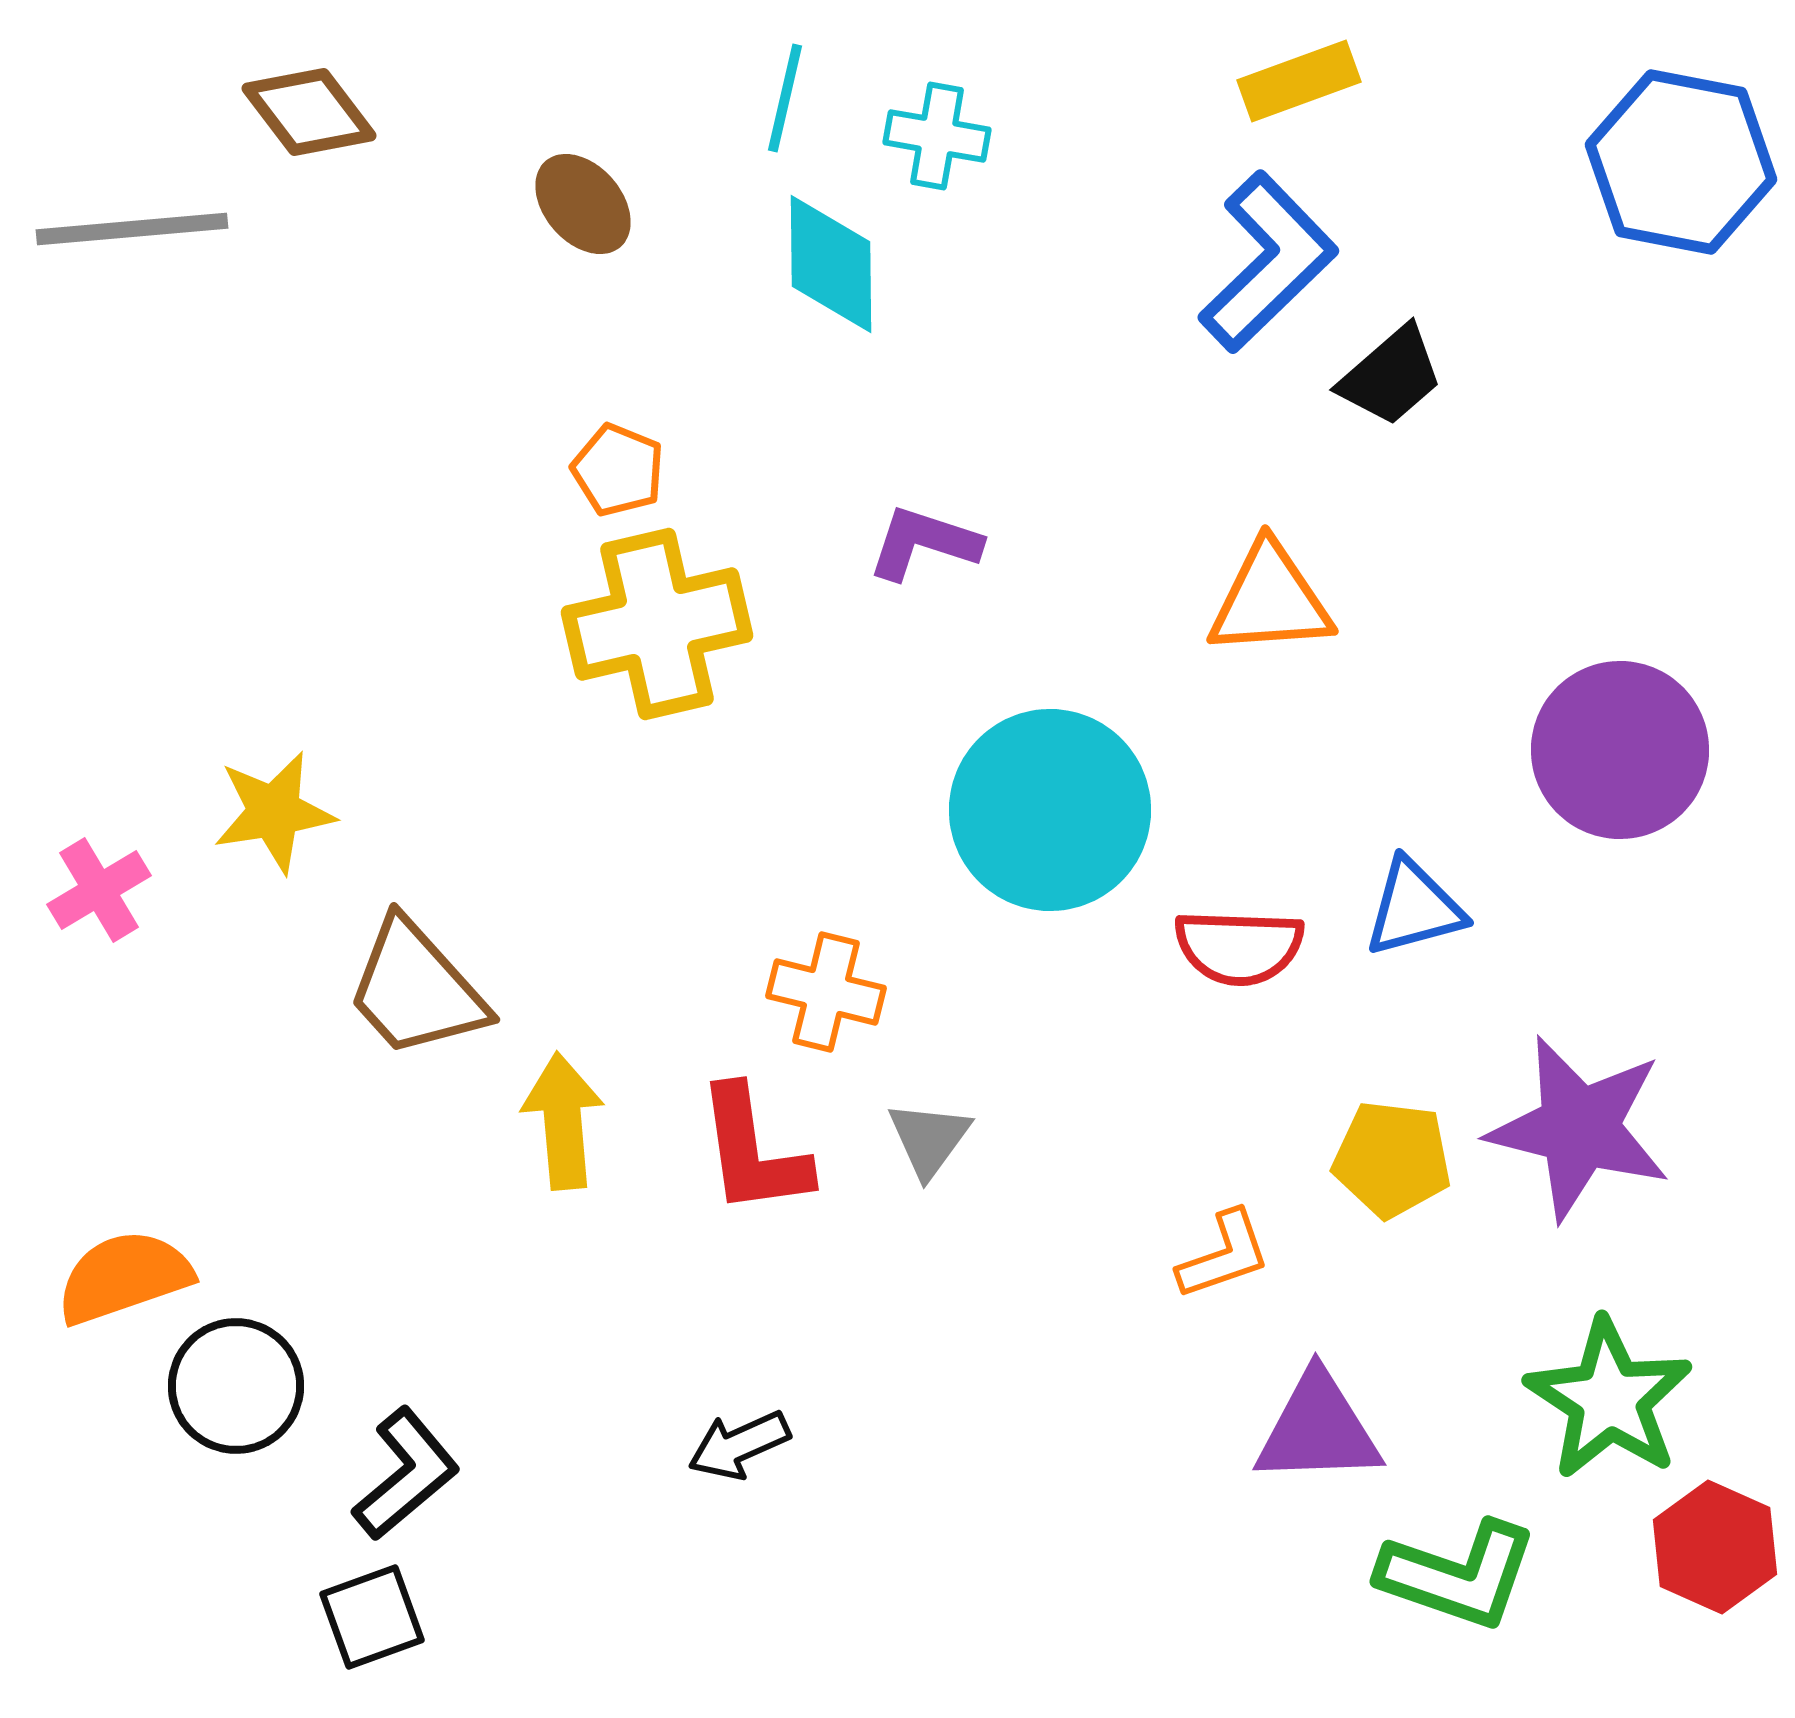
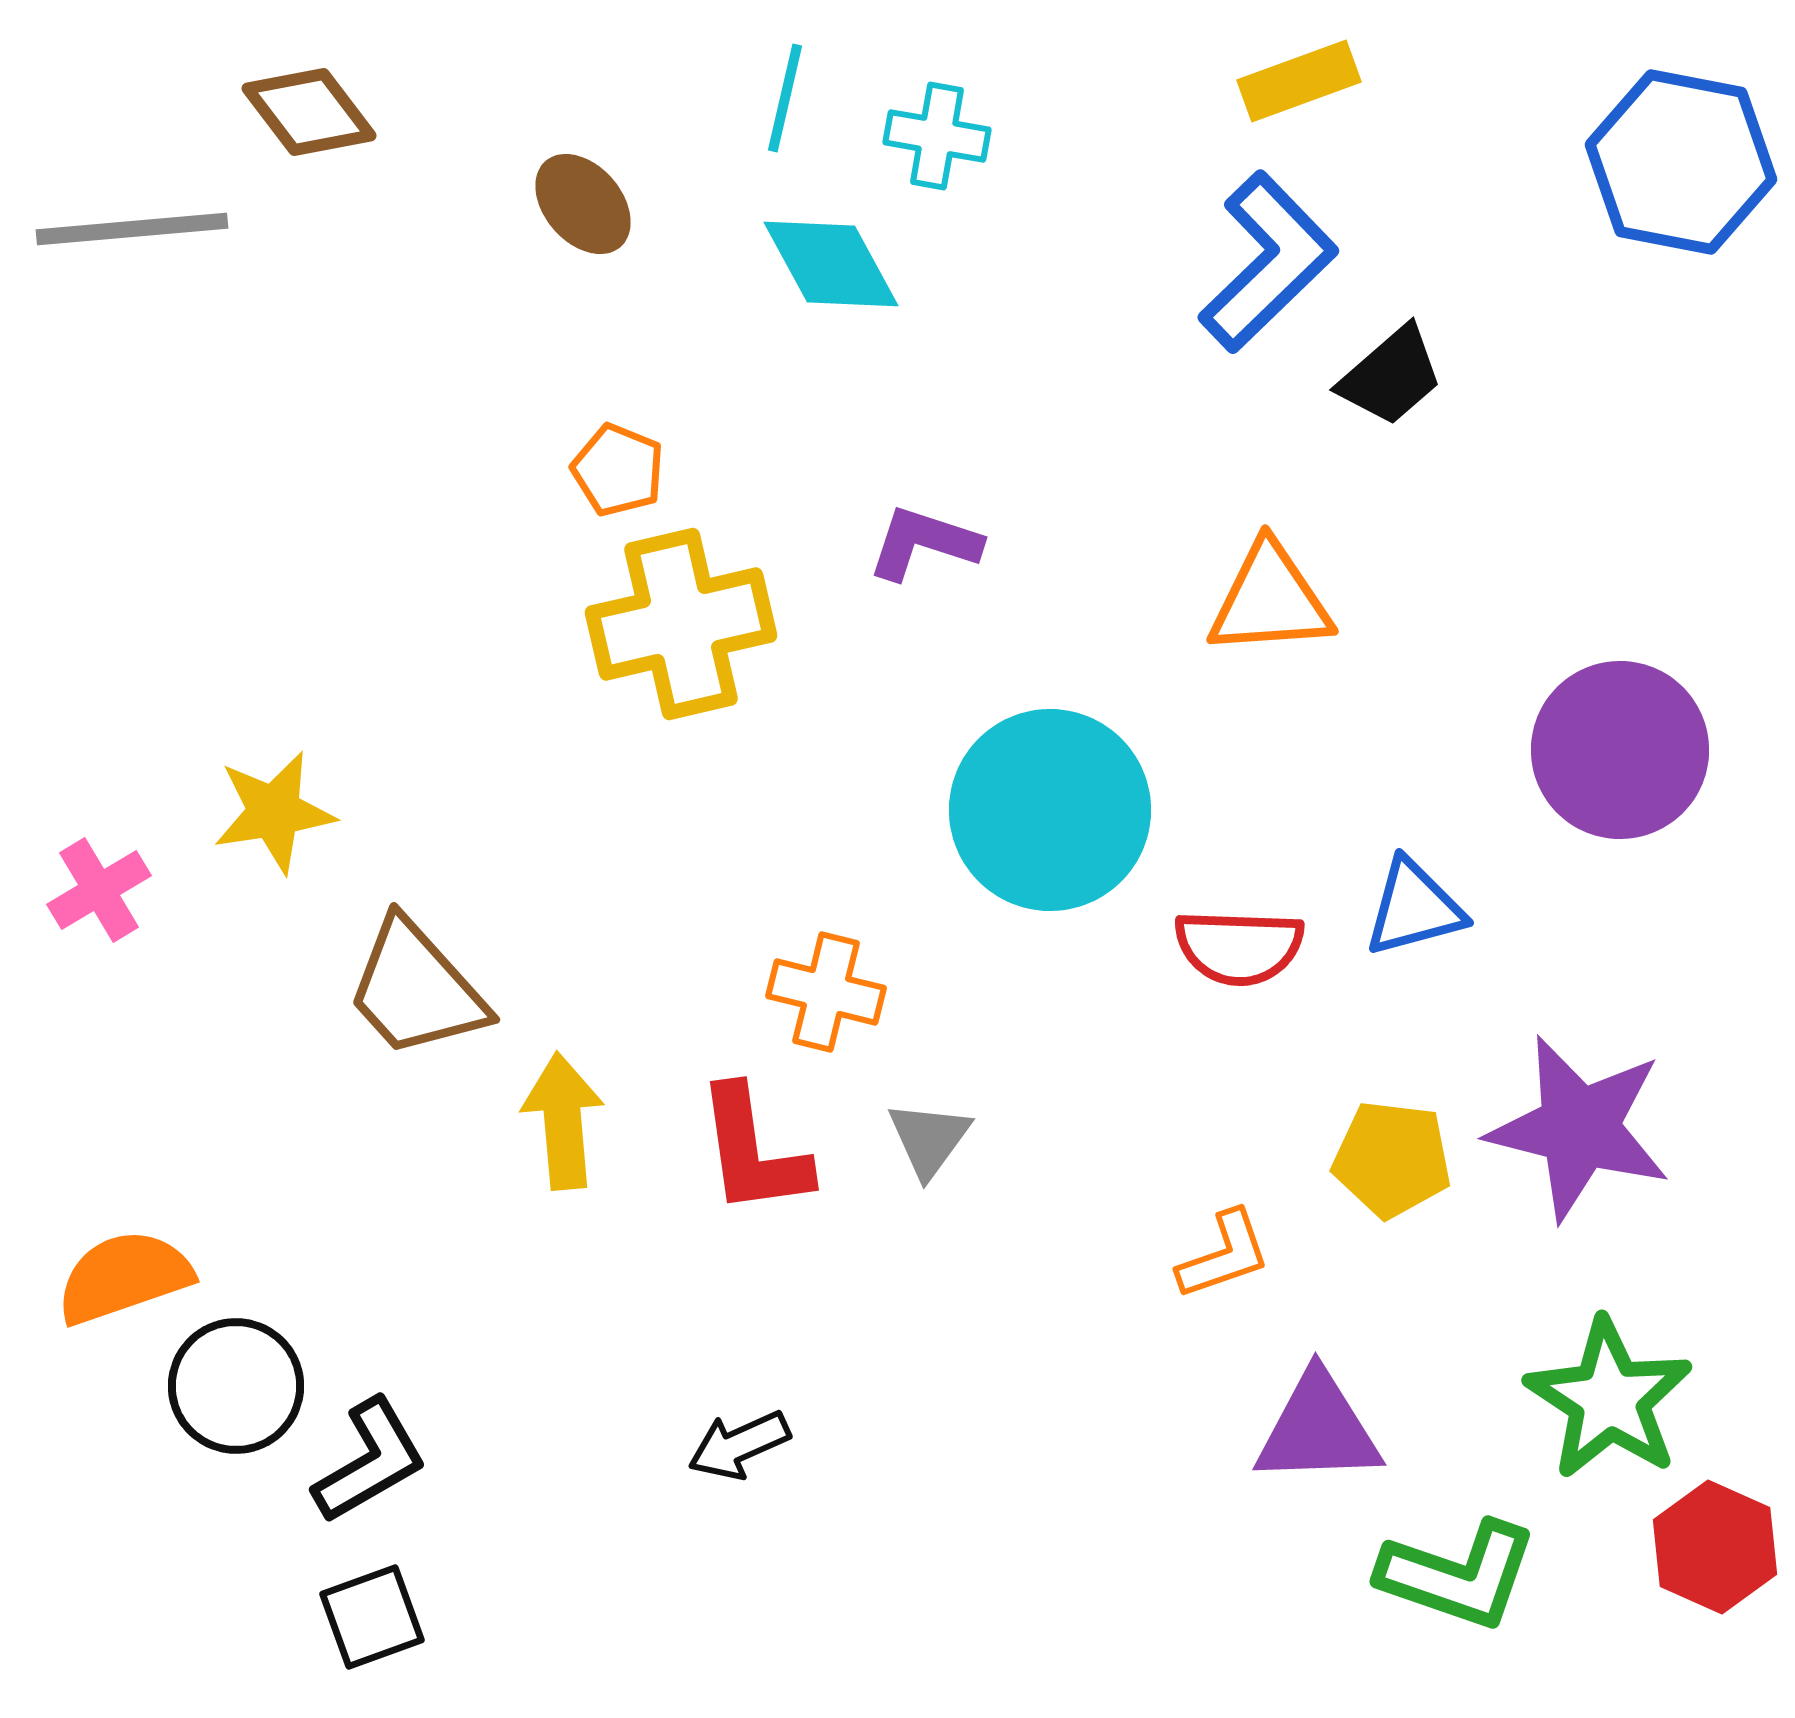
cyan diamond: rotated 28 degrees counterclockwise
yellow cross: moved 24 px right
black L-shape: moved 36 px left, 13 px up; rotated 10 degrees clockwise
